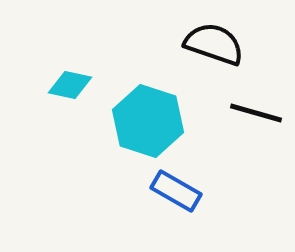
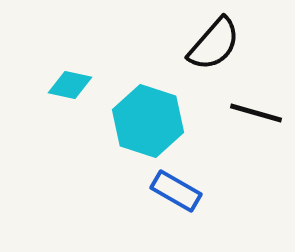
black semicircle: rotated 112 degrees clockwise
